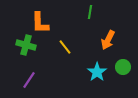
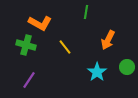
green line: moved 4 px left
orange L-shape: rotated 60 degrees counterclockwise
green circle: moved 4 px right
